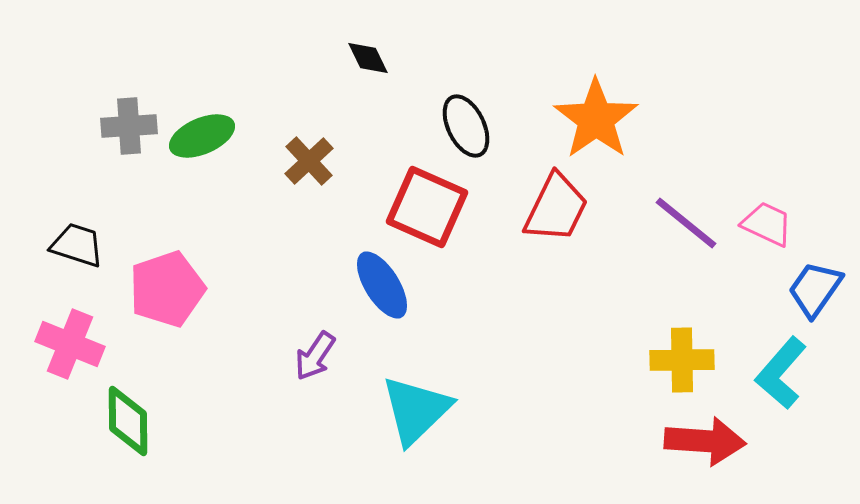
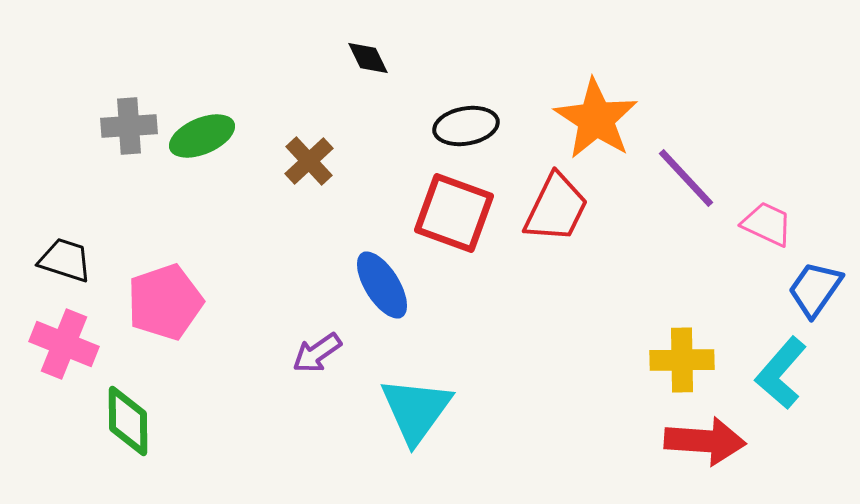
orange star: rotated 4 degrees counterclockwise
black ellipse: rotated 74 degrees counterclockwise
red square: moved 27 px right, 6 px down; rotated 4 degrees counterclockwise
purple line: moved 45 px up; rotated 8 degrees clockwise
black trapezoid: moved 12 px left, 15 px down
pink pentagon: moved 2 px left, 13 px down
pink cross: moved 6 px left
purple arrow: moved 2 px right, 3 px up; rotated 21 degrees clockwise
cyan triangle: rotated 10 degrees counterclockwise
